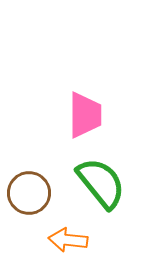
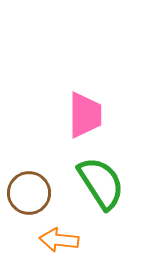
green semicircle: rotated 6 degrees clockwise
orange arrow: moved 9 px left
